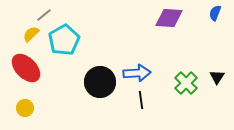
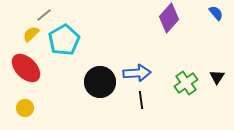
blue semicircle: moved 1 px right; rotated 119 degrees clockwise
purple diamond: rotated 52 degrees counterclockwise
green cross: rotated 10 degrees clockwise
